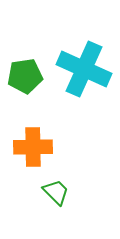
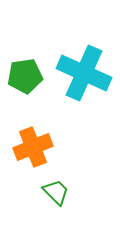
cyan cross: moved 4 px down
orange cross: rotated 21 degrees counterclockwise
